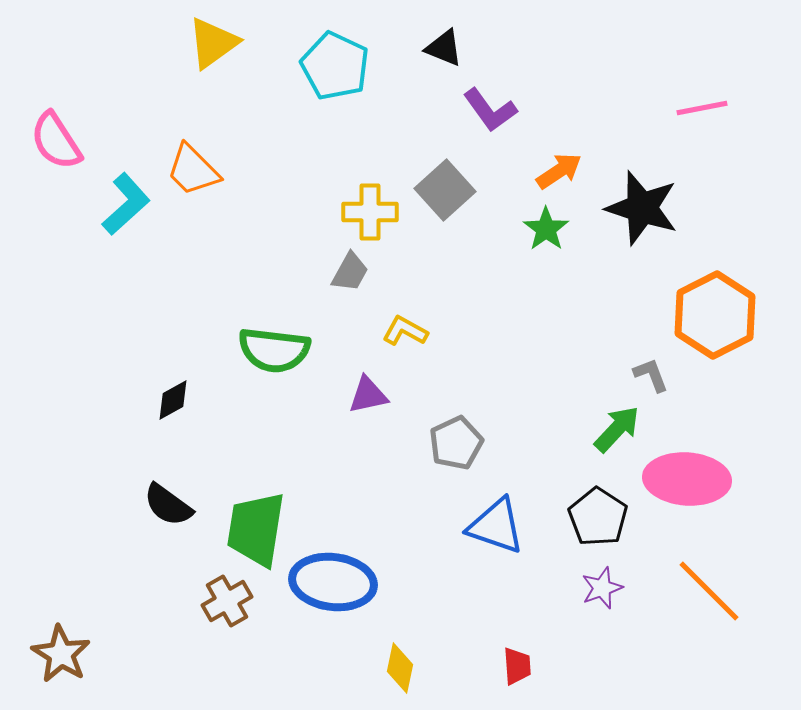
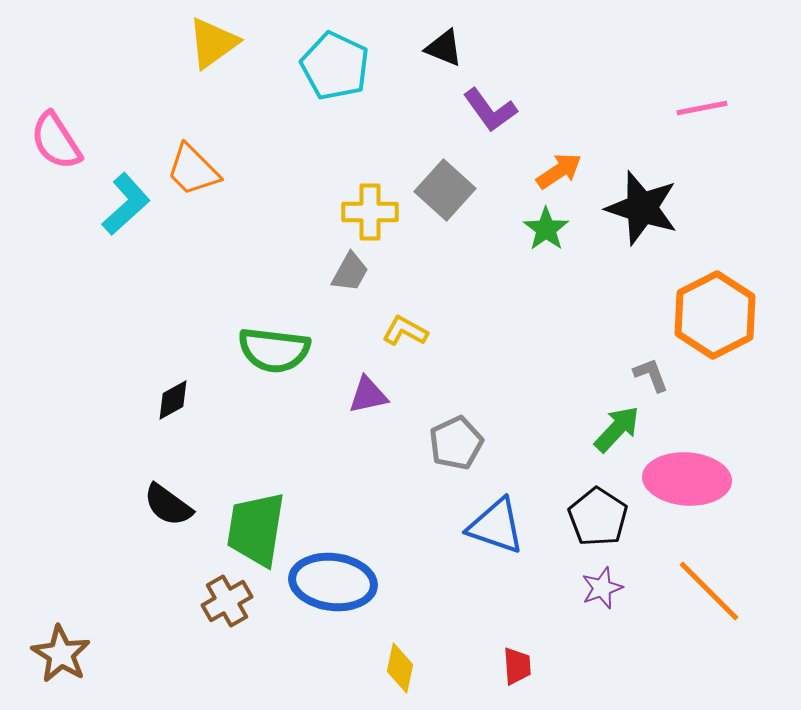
gray square: rotated 6 degrees counterclockwise
